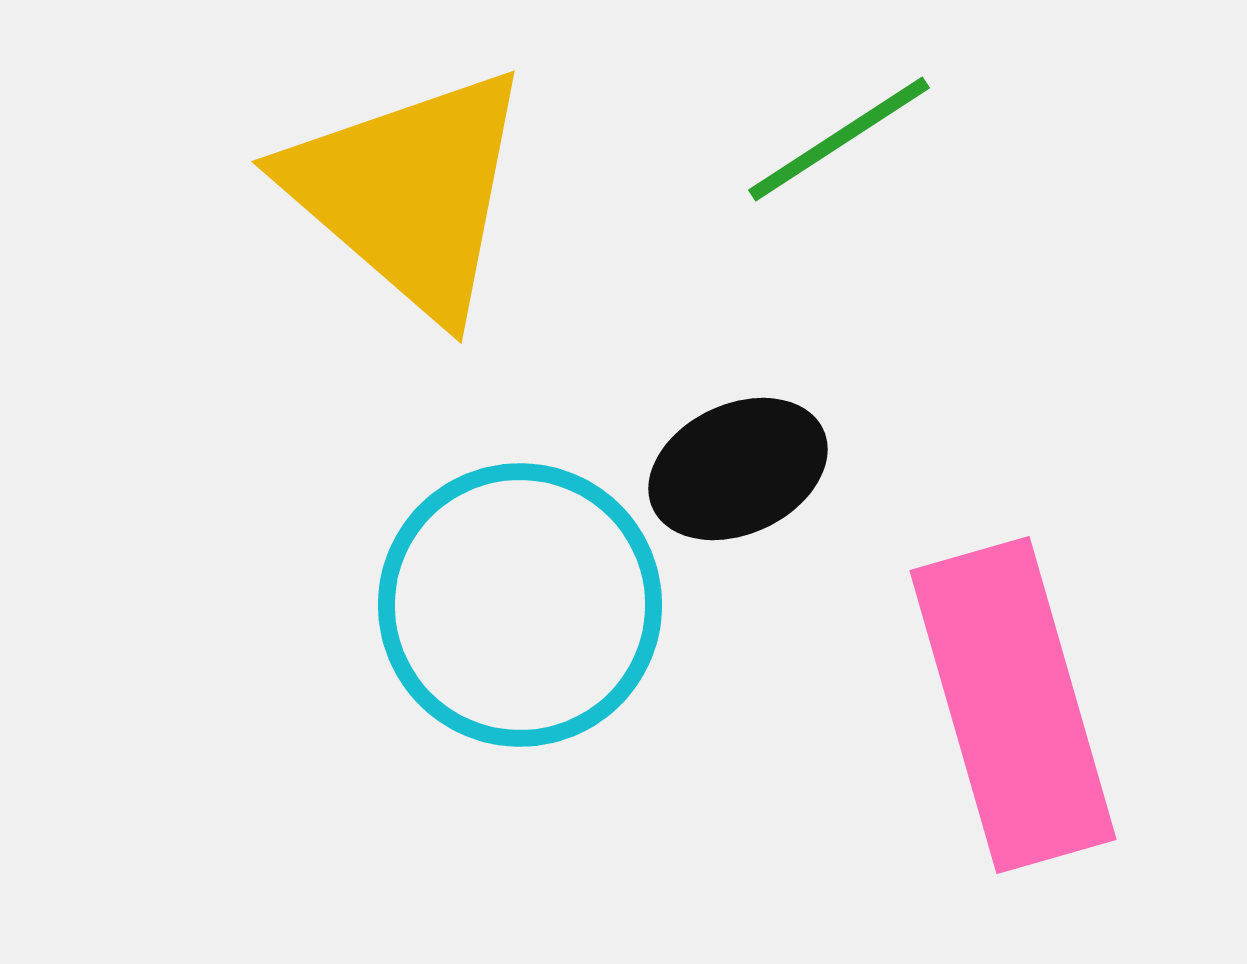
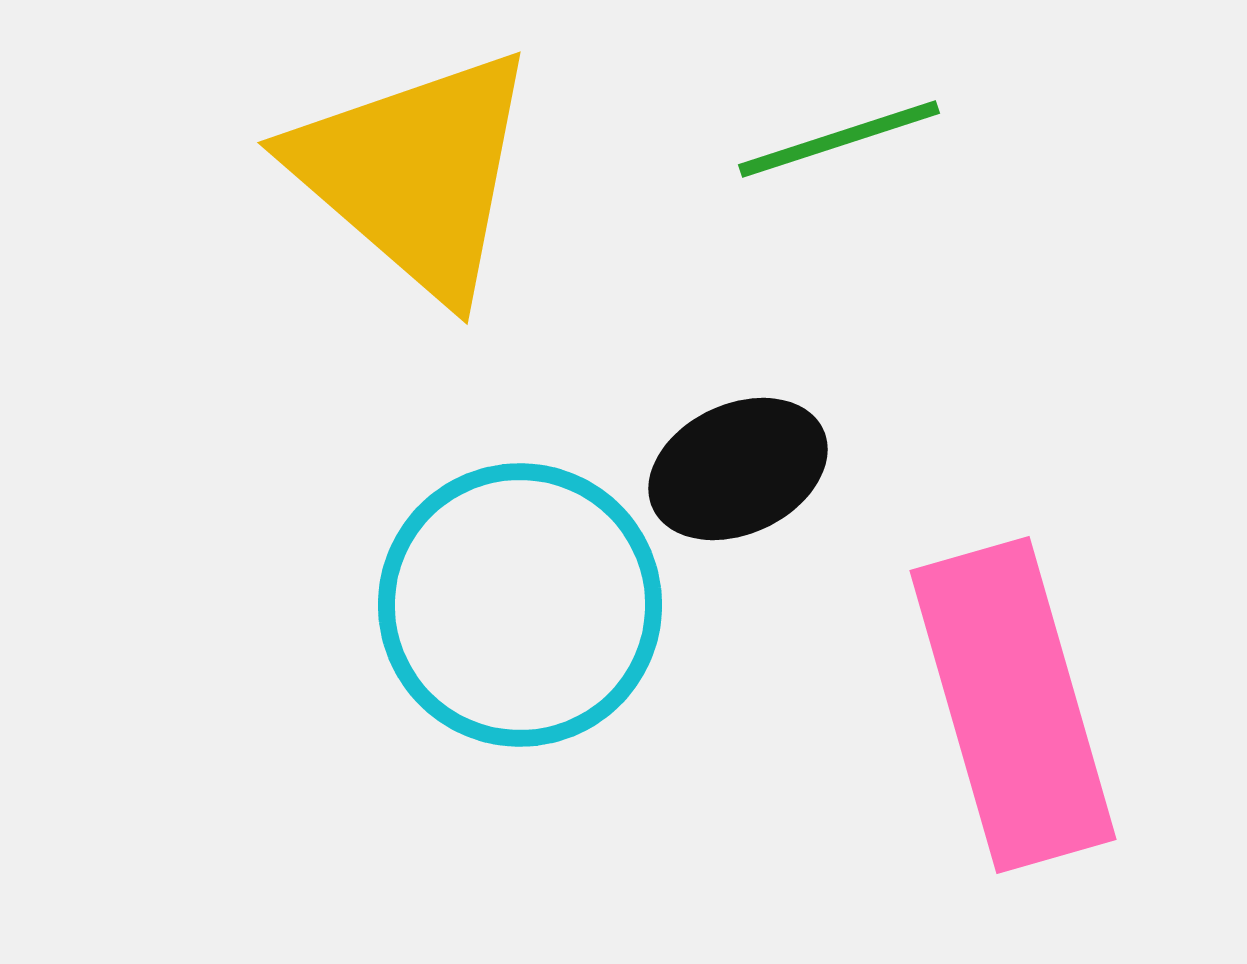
green line: rotated 15 degrees clockwise
yellow triangle: moved 6 px right, 19 px up
